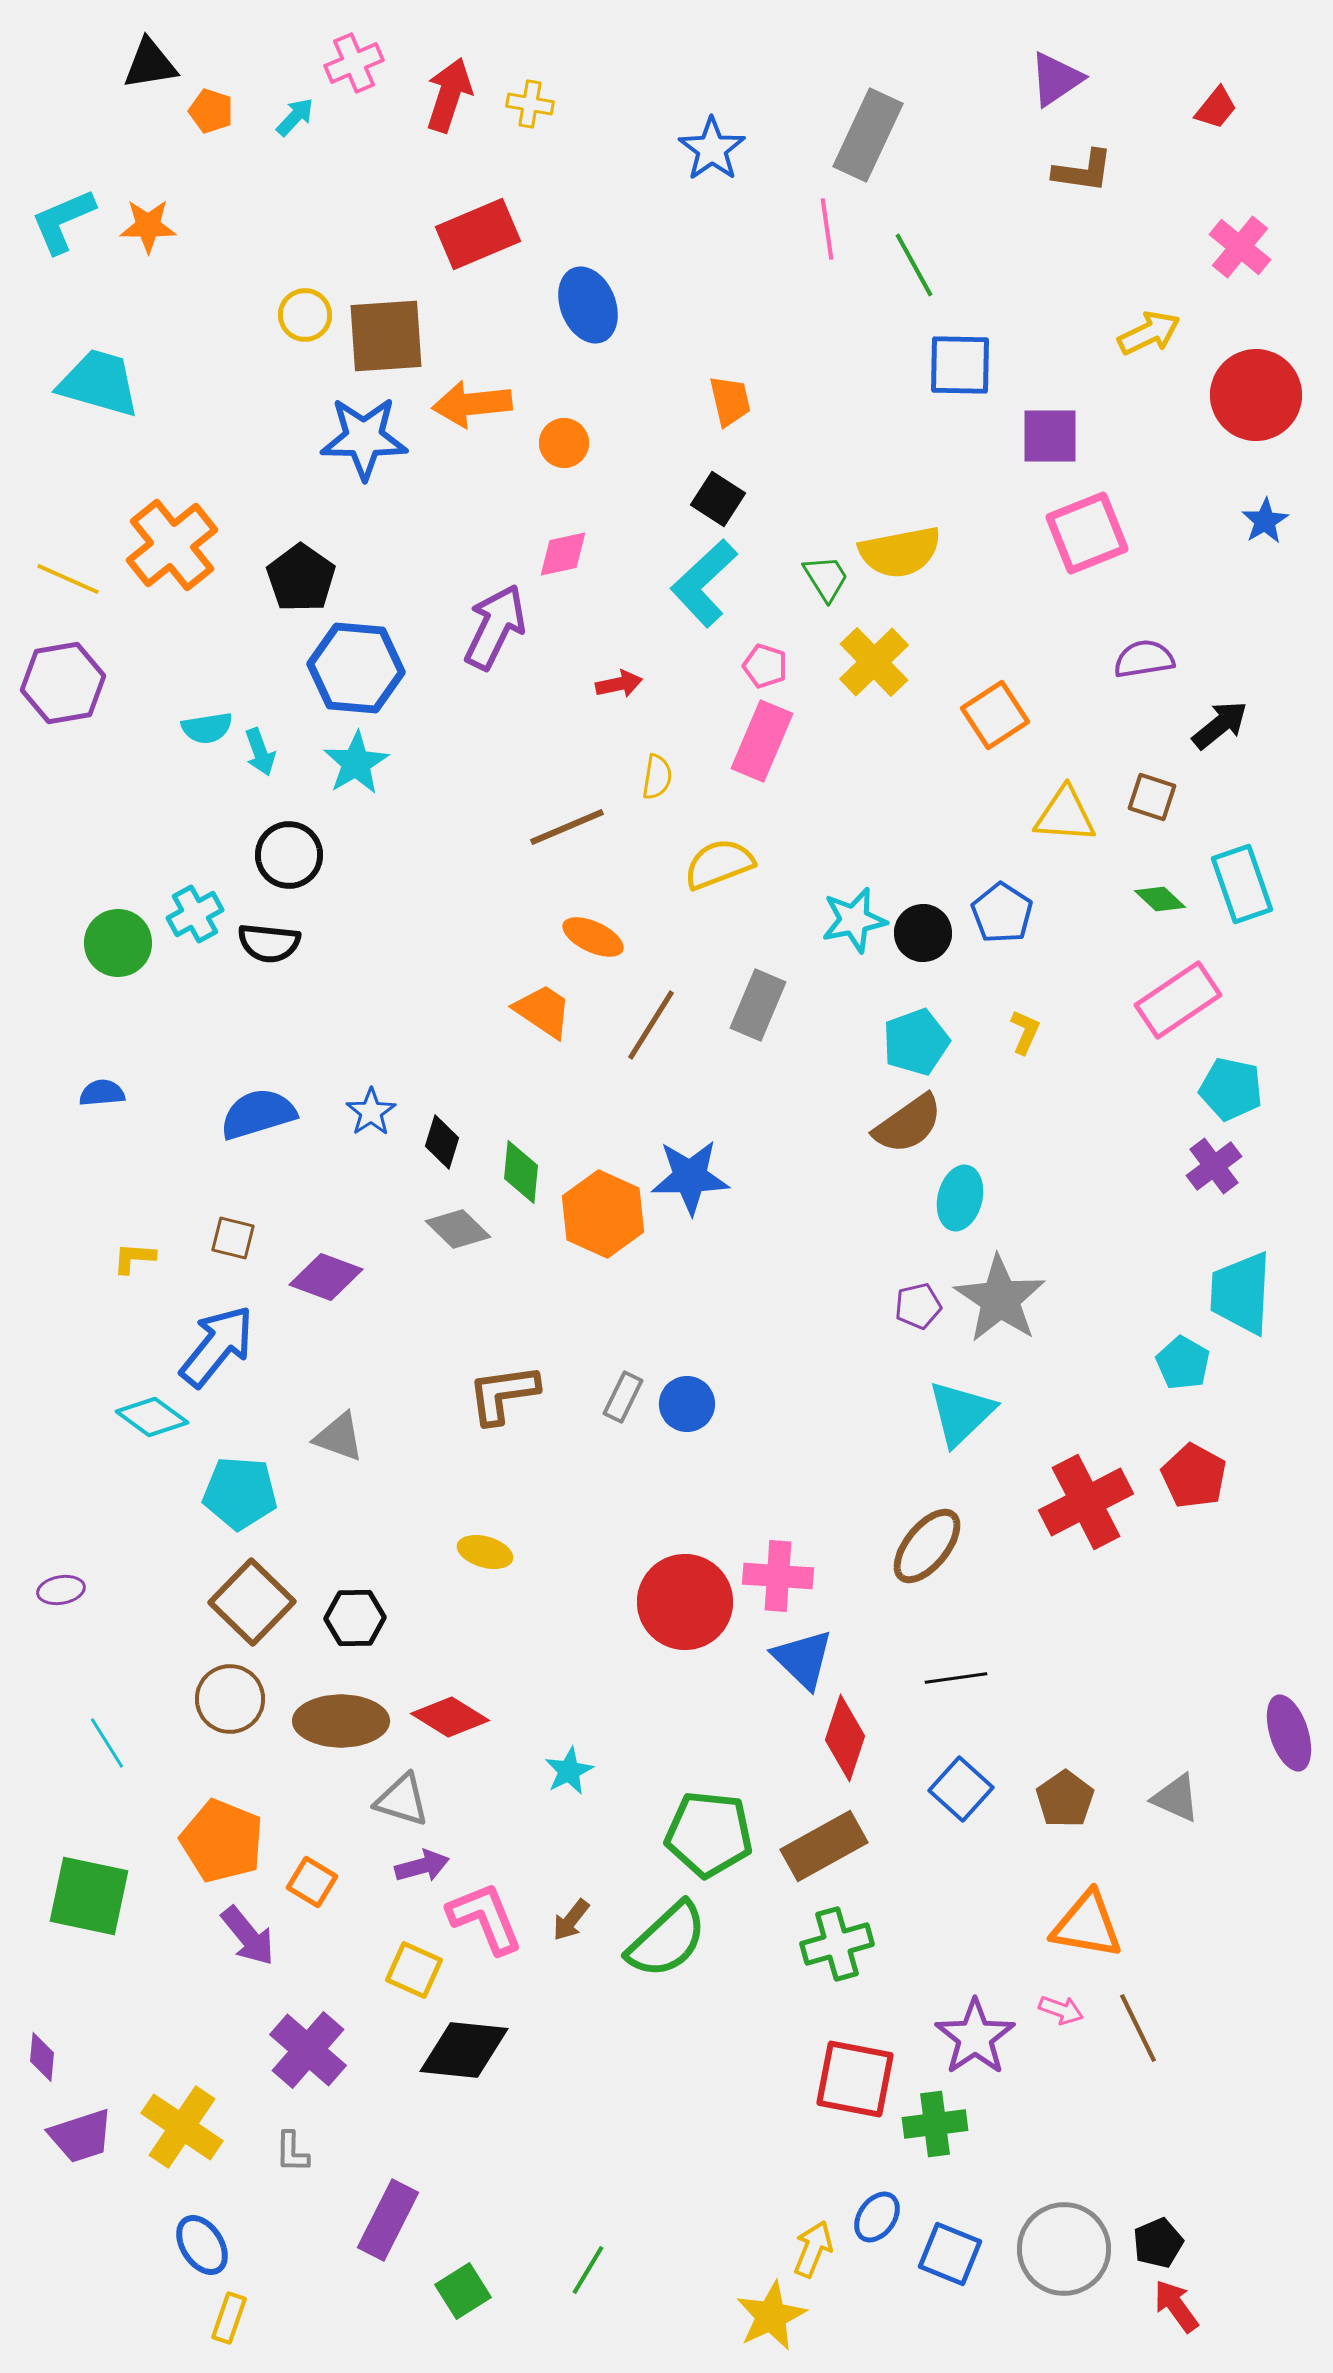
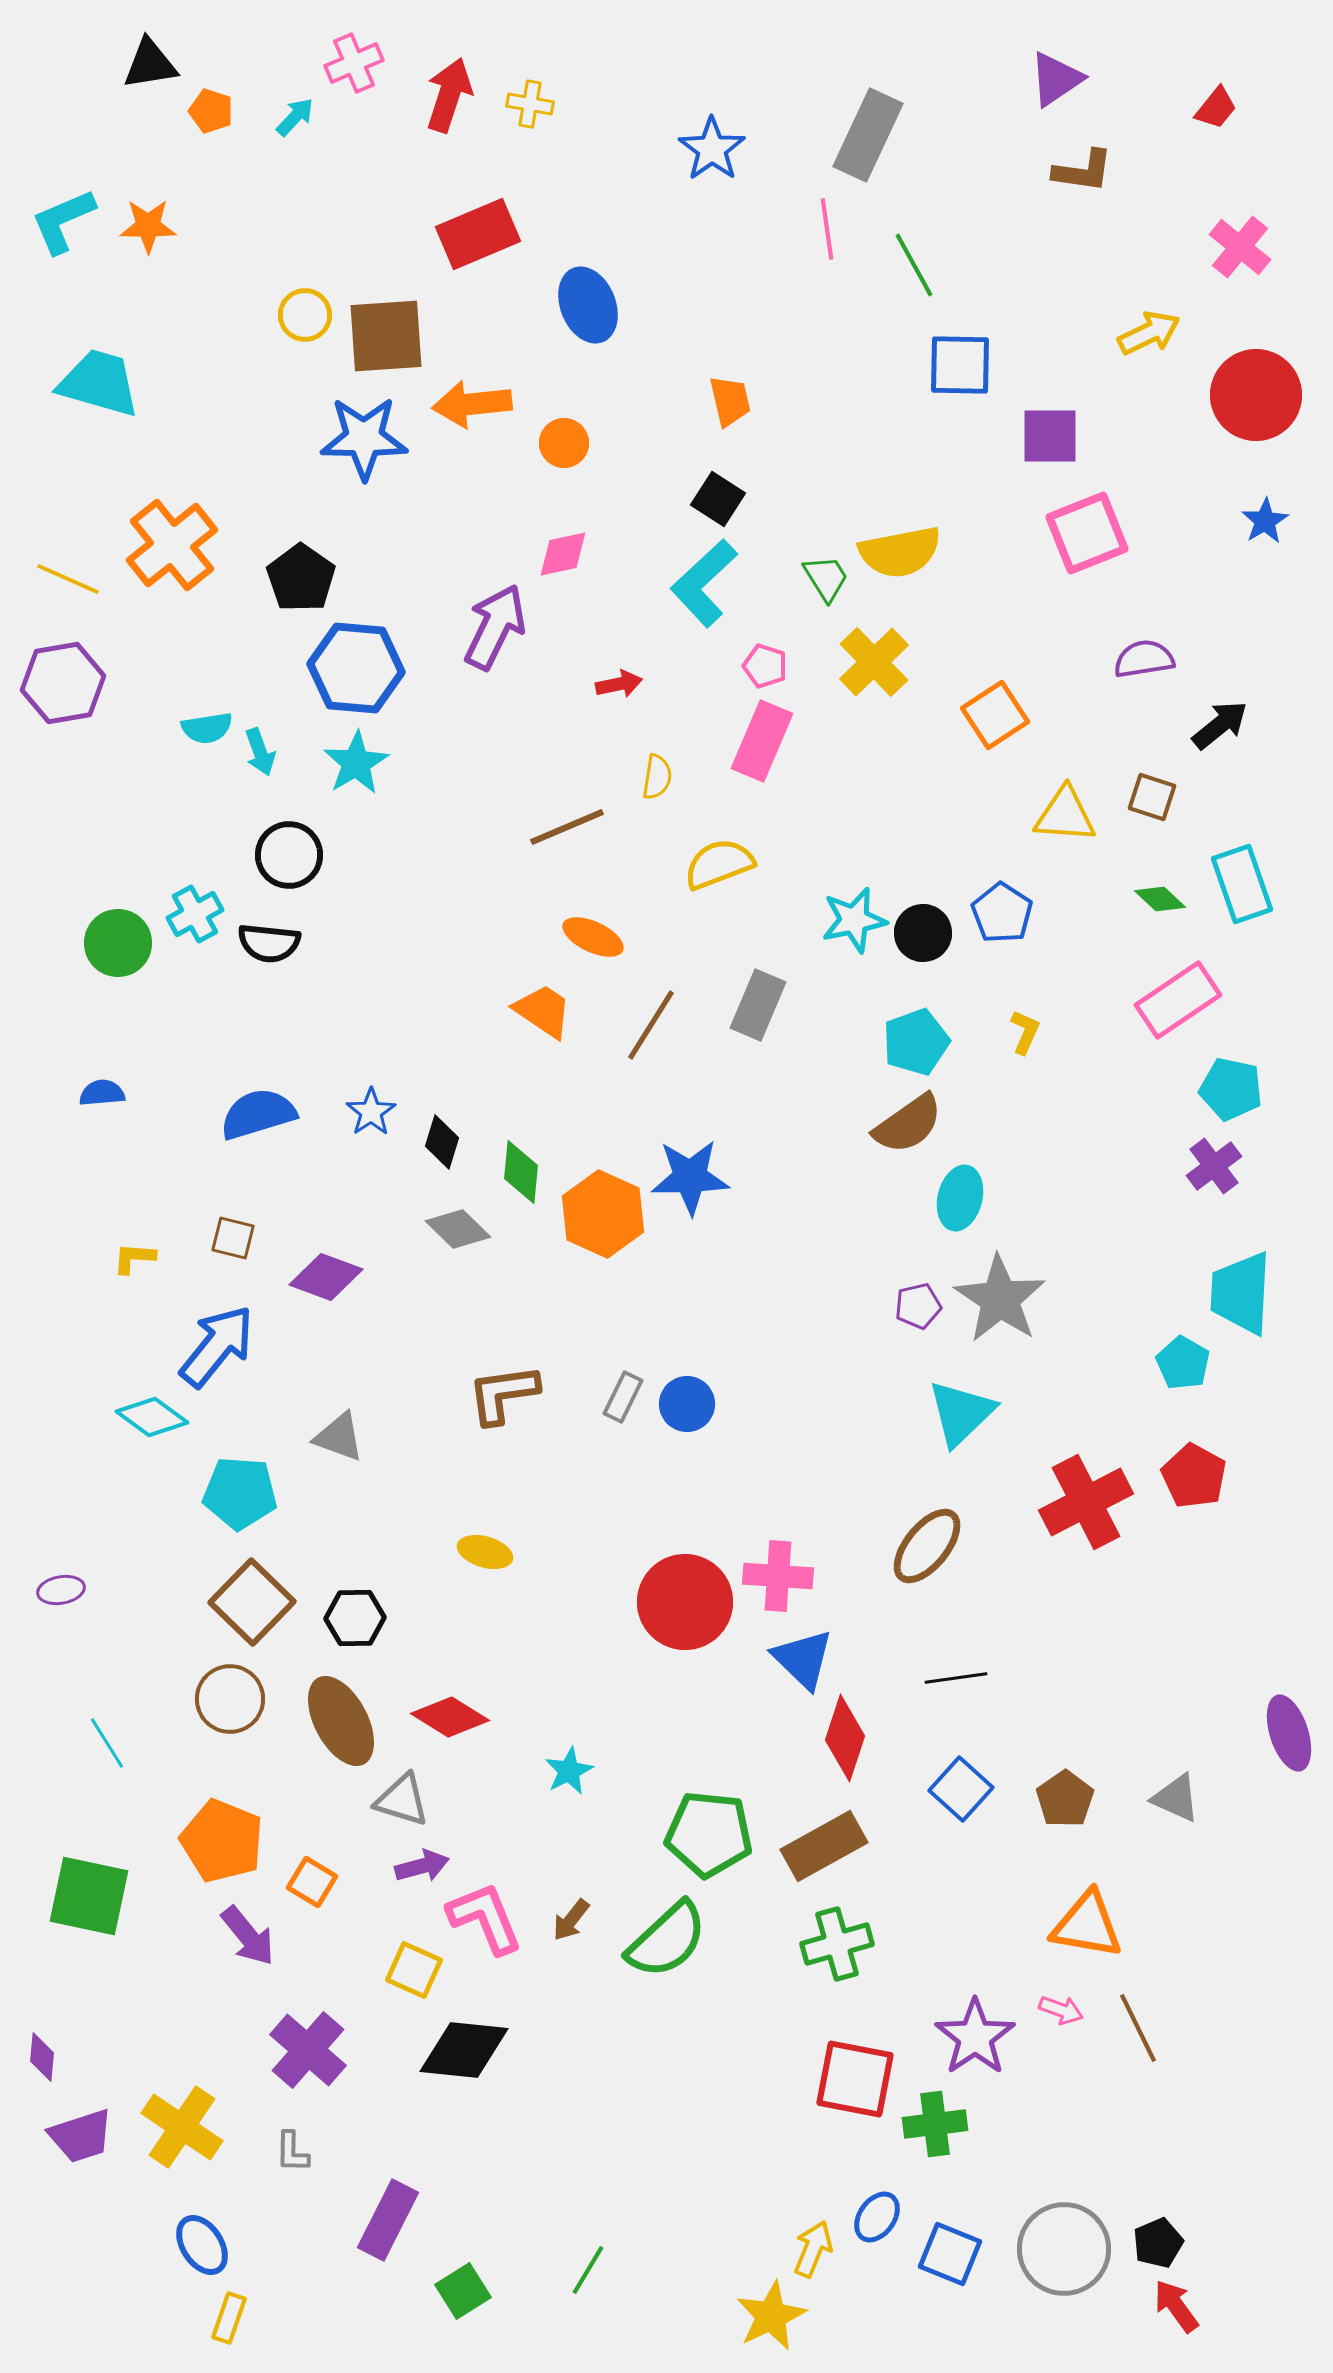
brown ellipse at (341, 1721): rotated 62 degrees clockwise
